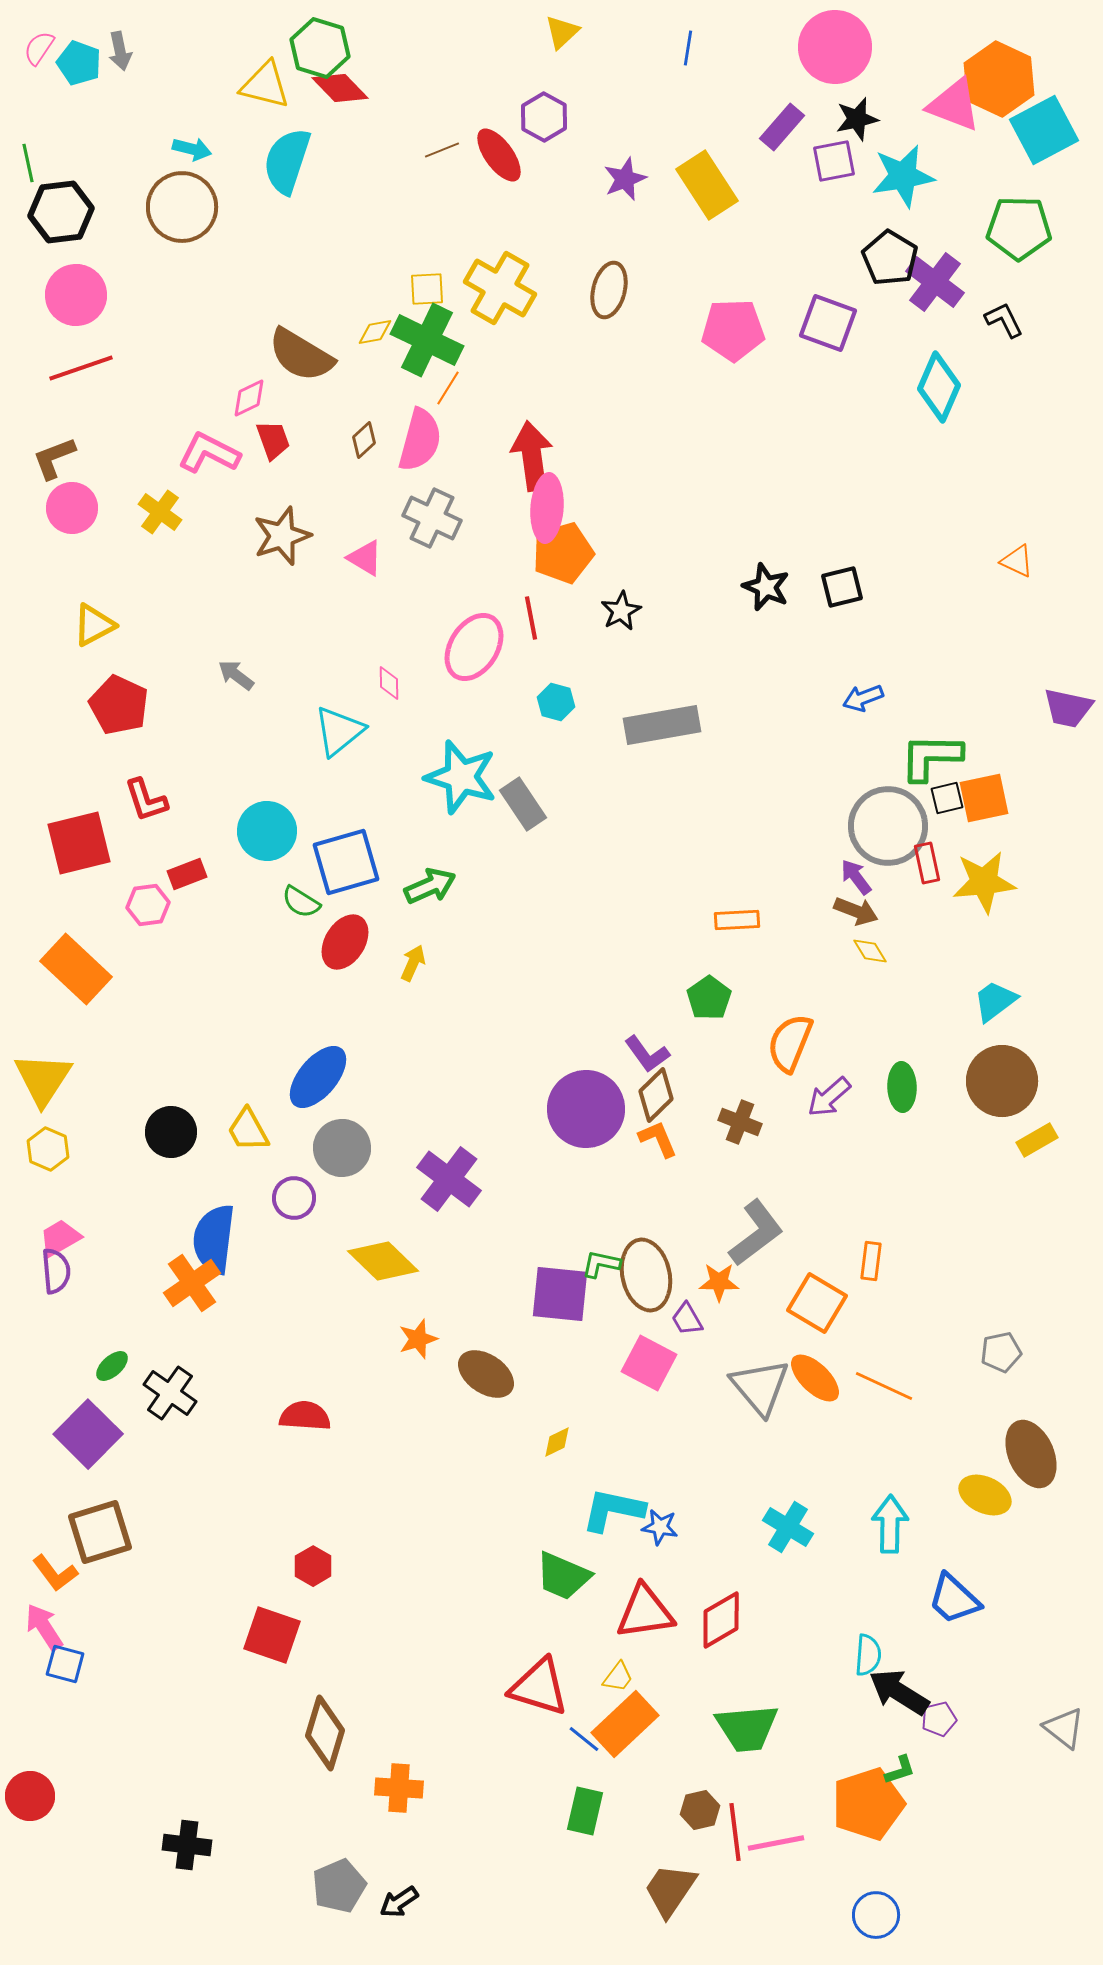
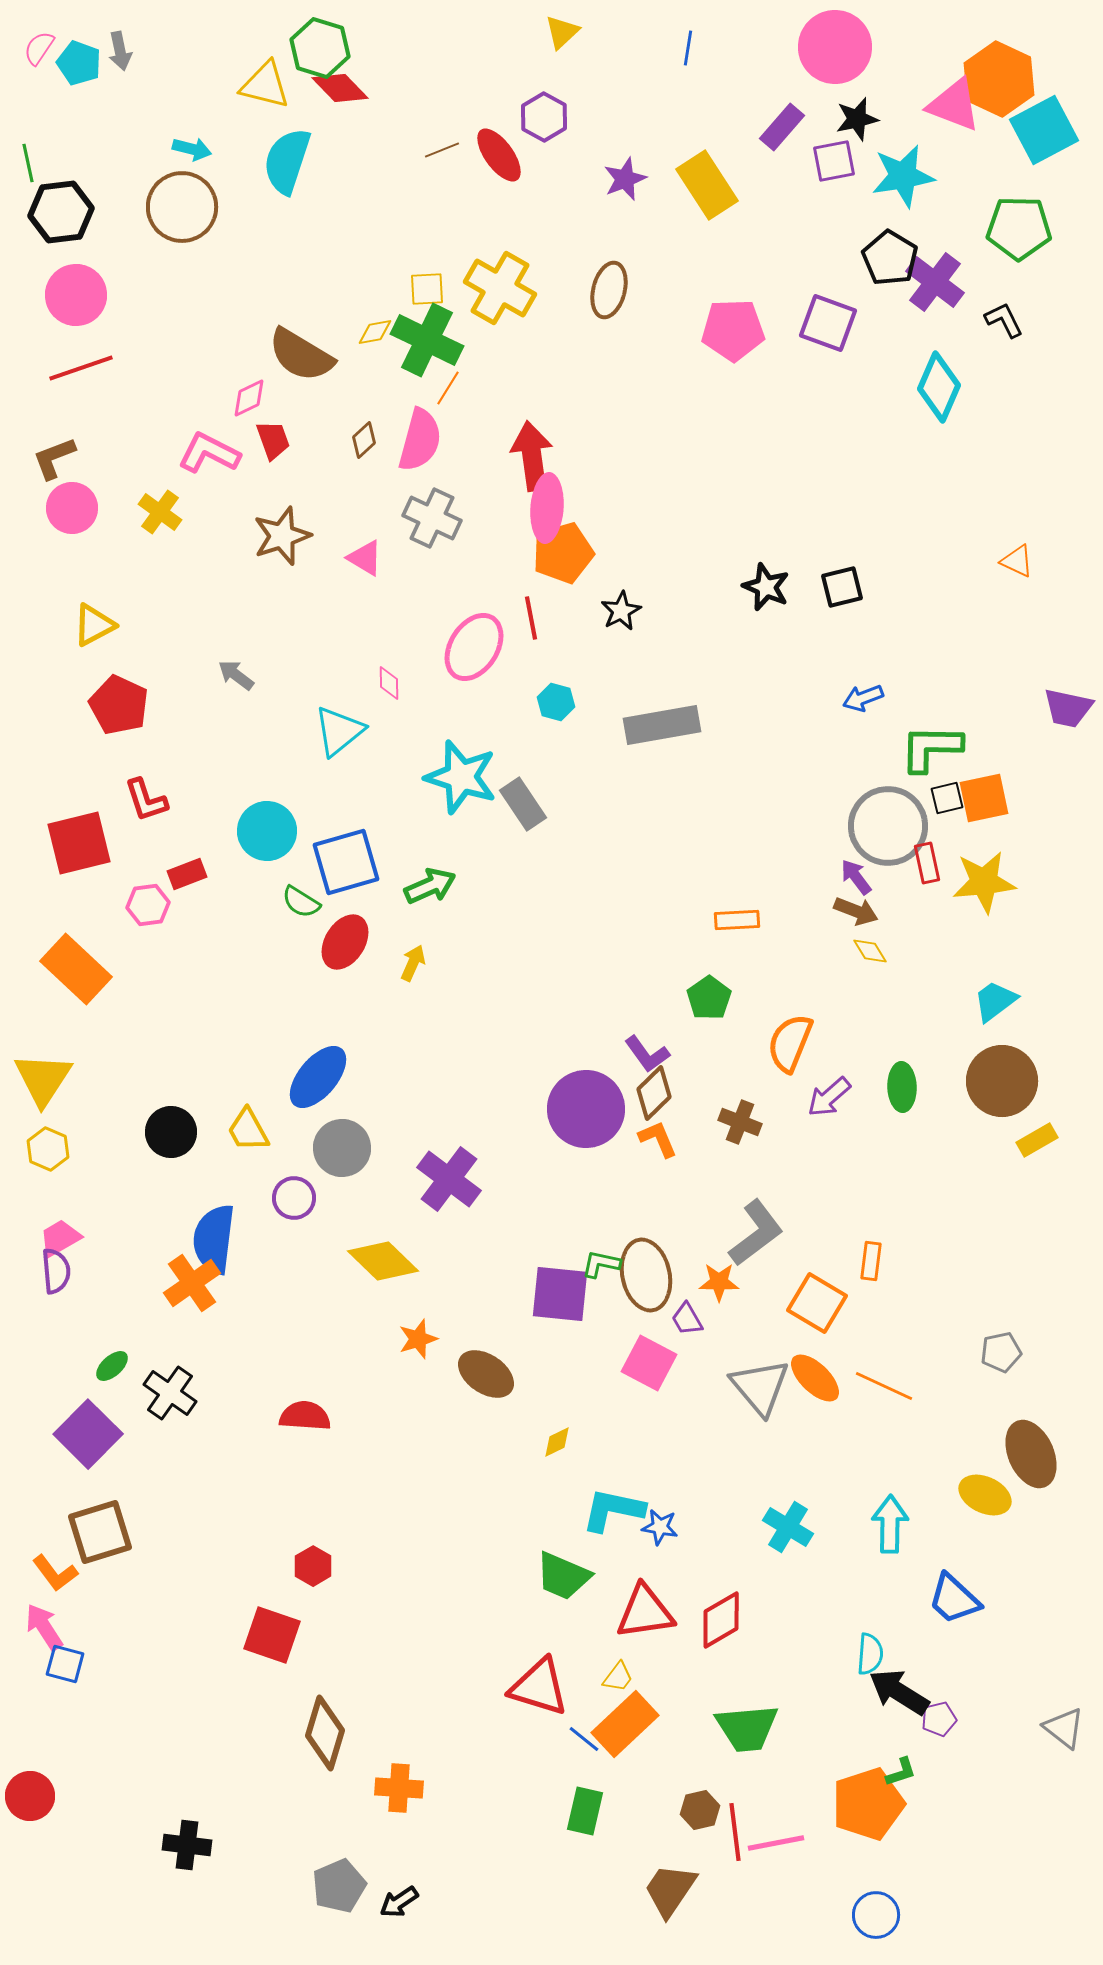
green L-shape at (931, 757): moved 9 px up
brown diamond at (656, 1095): moved 2 px left, 2 px up
cyan semicircle at (868, 1655): moved 2 px right, 1 px up
green L-shape at (900, 1770): moved 1 px right, 2 px down
